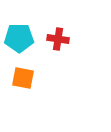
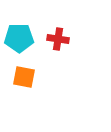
orange square: moved 1 px right, 1 px up
